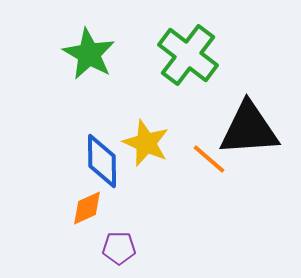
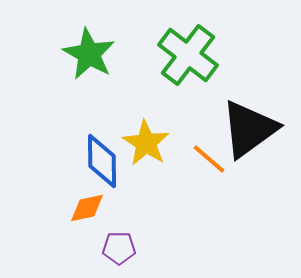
black triangle: rotated 32 degrees counterclockwise
yellow star: rotated 9 degrees clockwise
orange diamond: rotated 12 degrees clockwise
